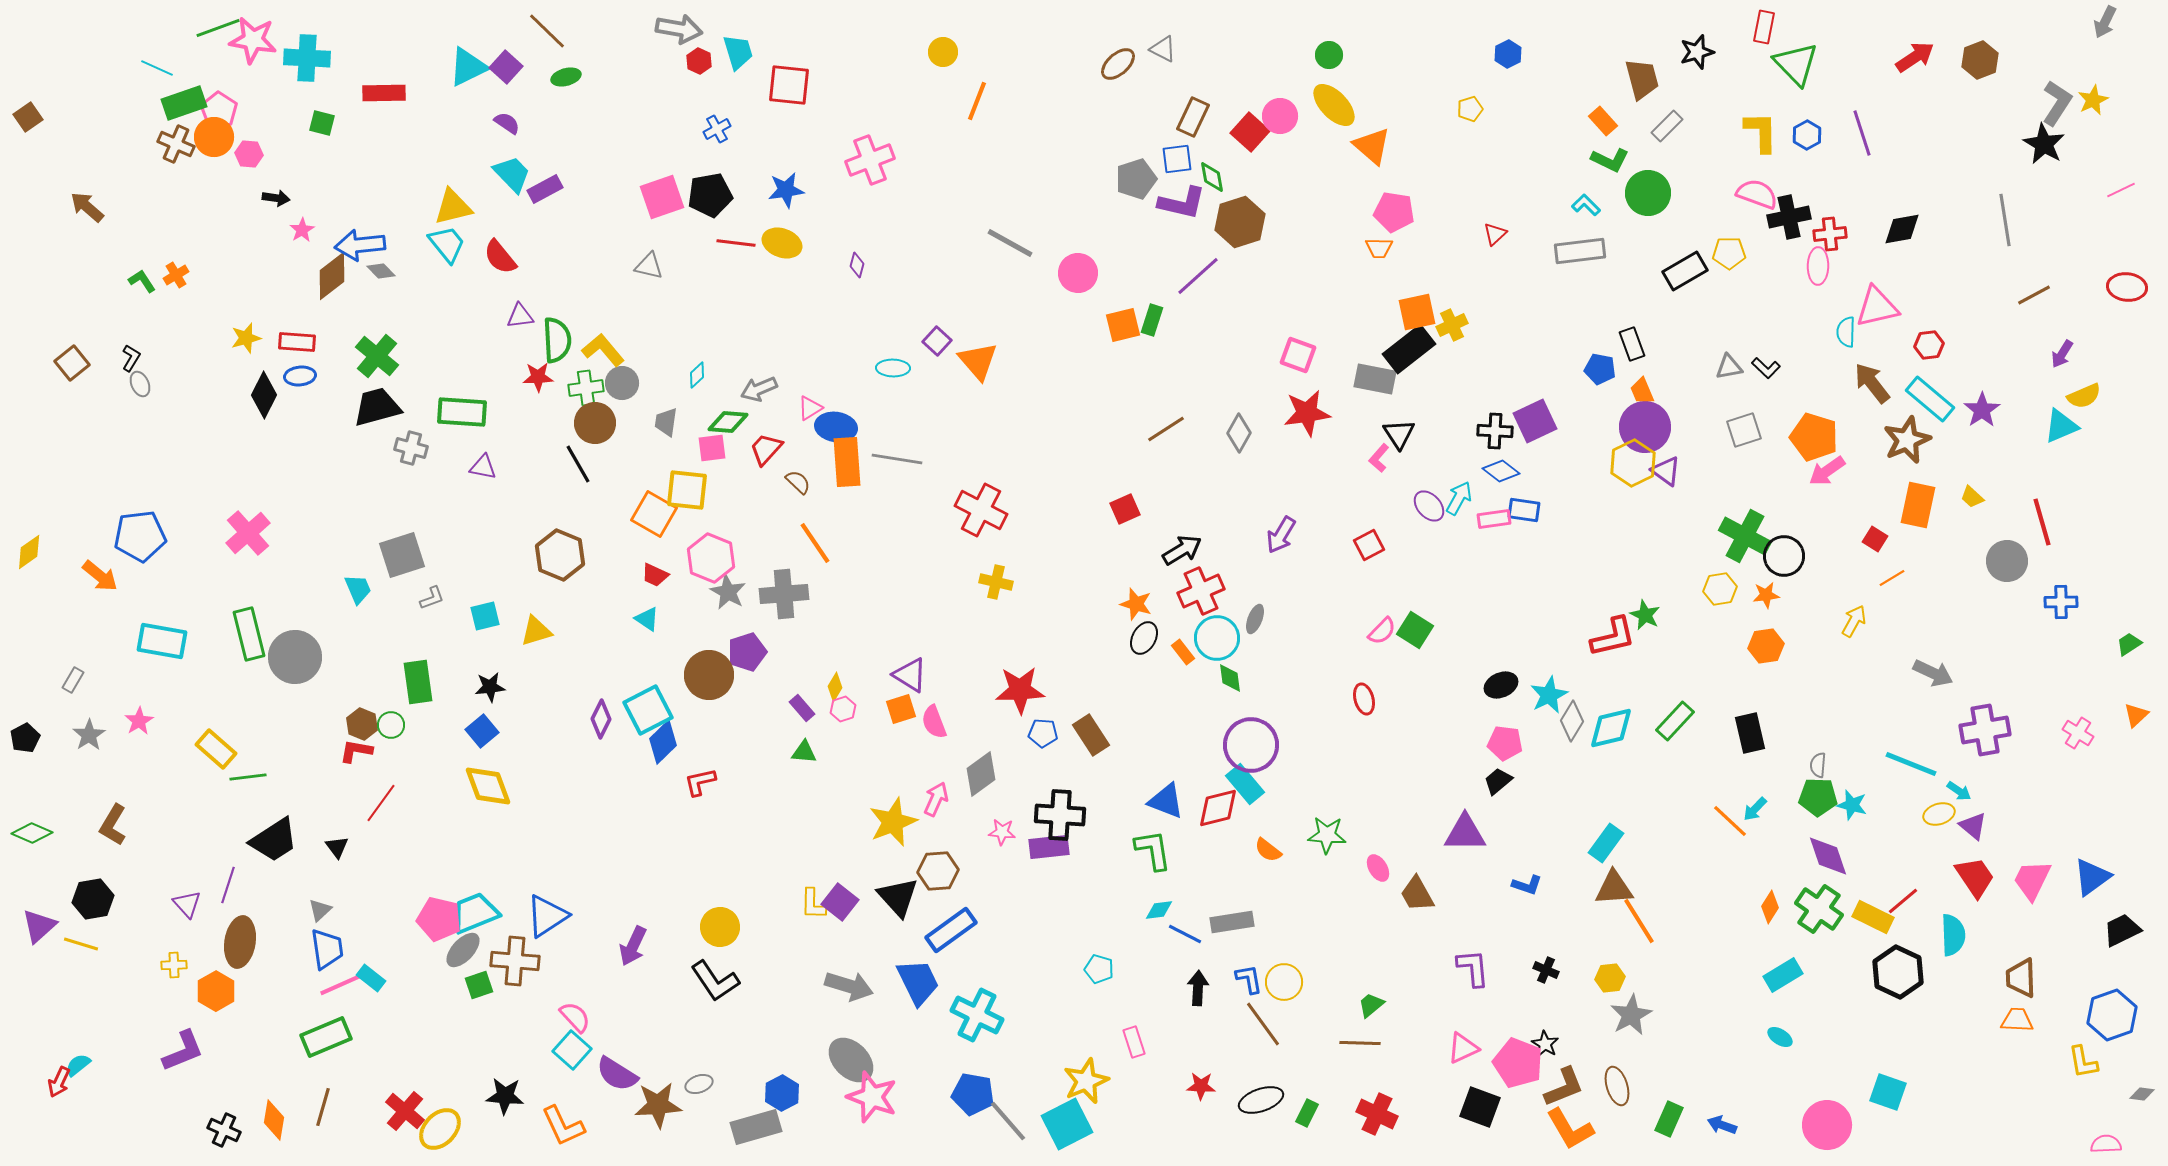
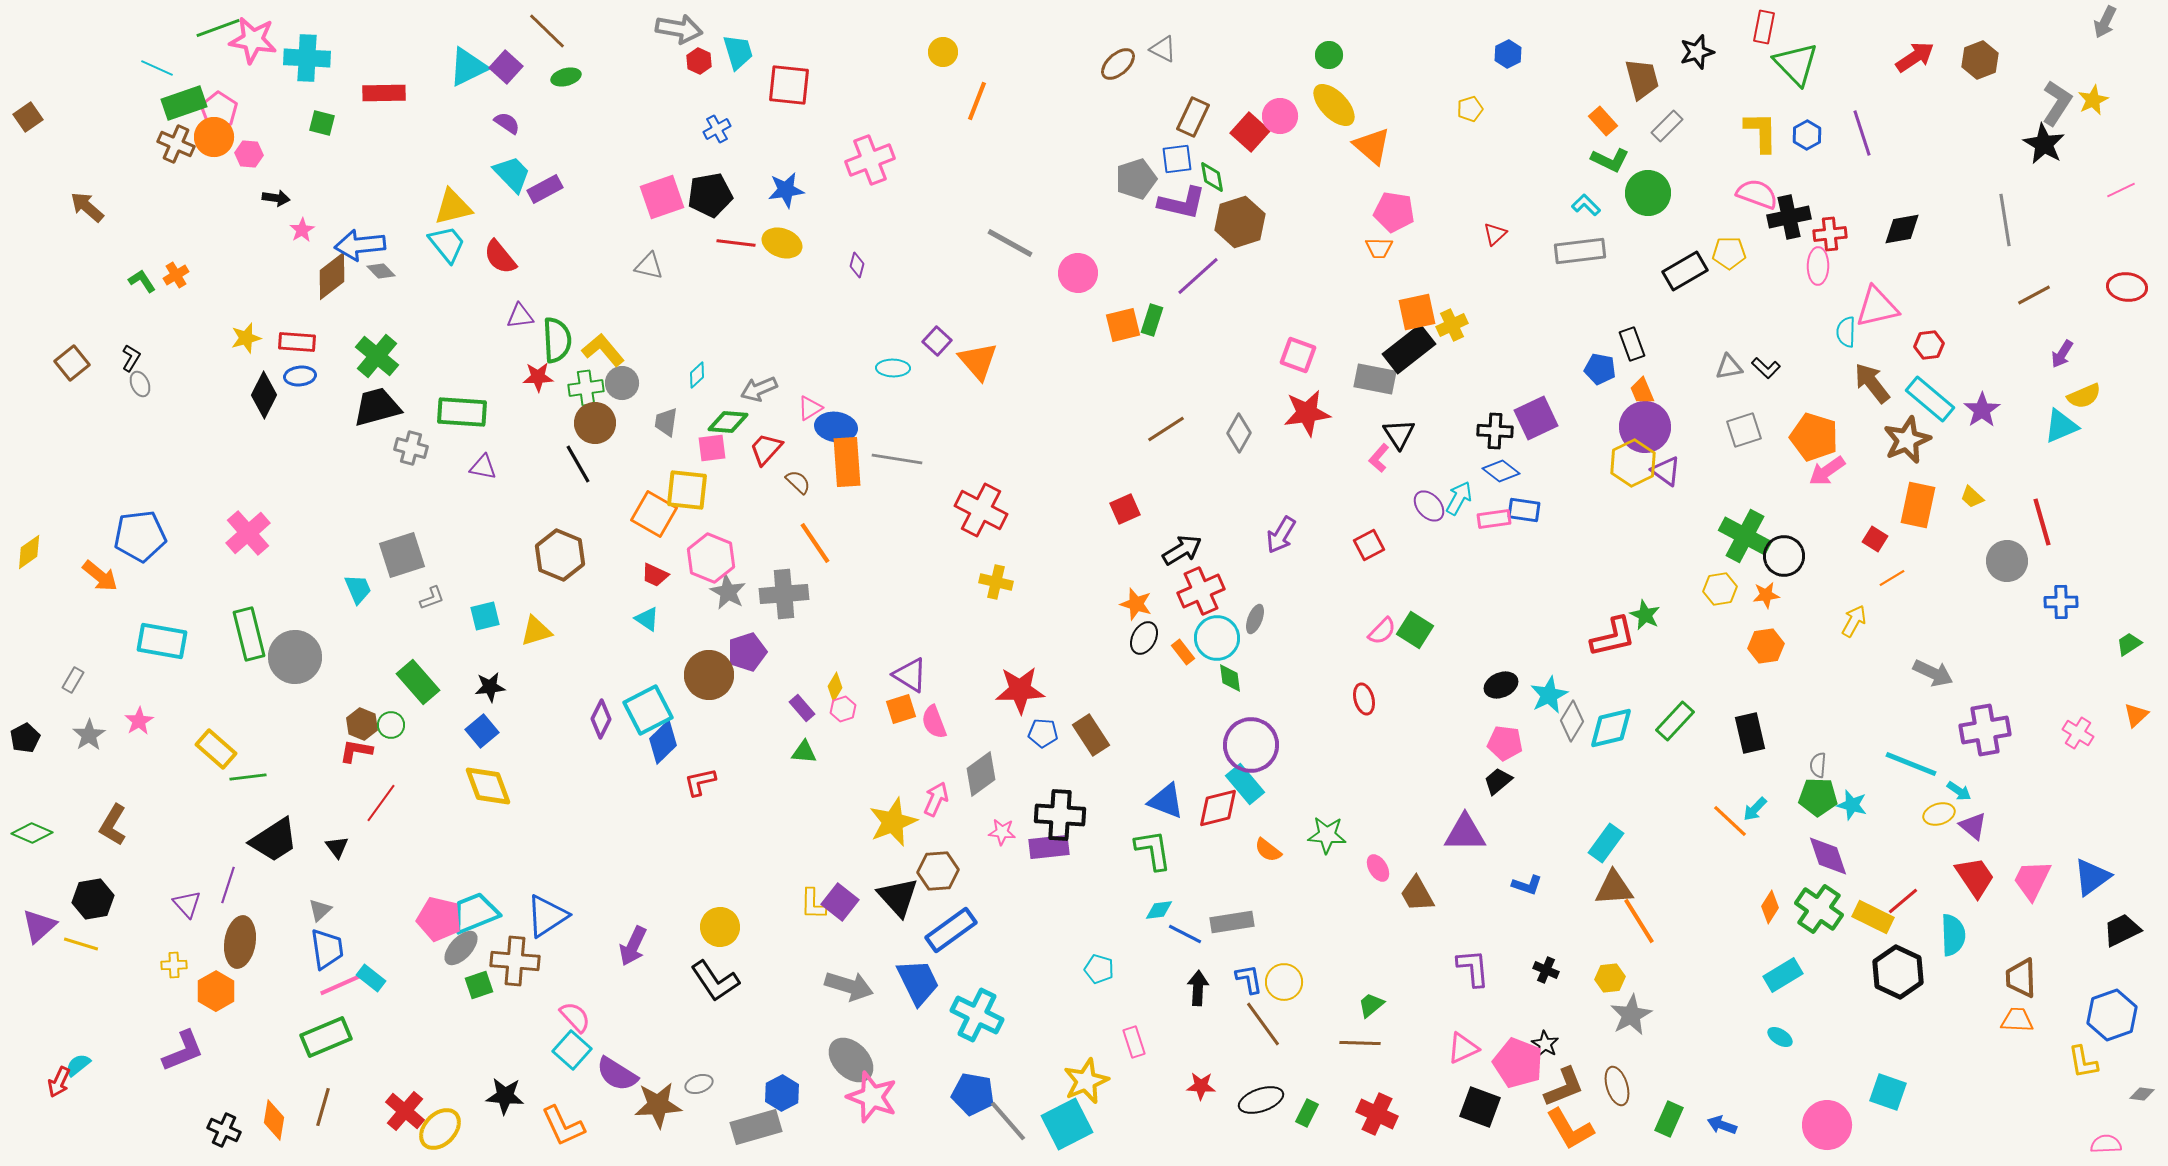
purple square at (1535, 421): moved 1 px right, 3 px up
green rectangle at (418, 682): rotated 33 degrees counterclockwise
gray ellipse at (463, 950): moved 2 px left, 2 px up
